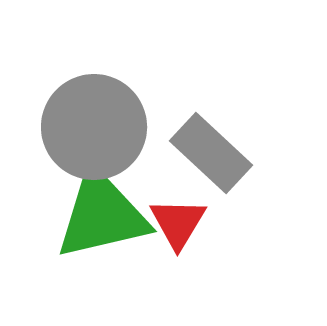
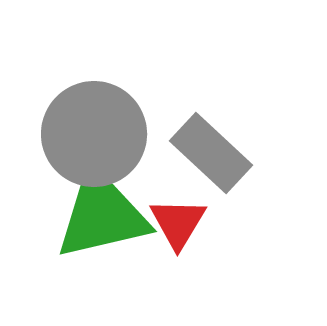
gray circle: moved 7 px down
